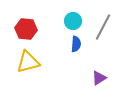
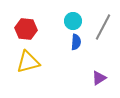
blue semicircle: moved 2 px up
